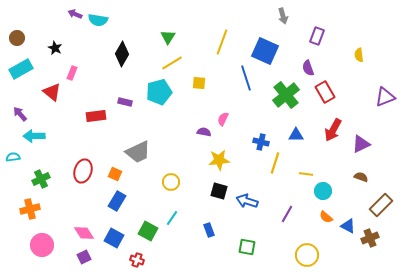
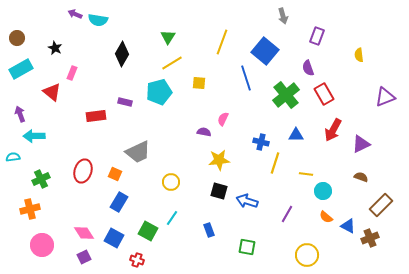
blue square at (265, 51): rotated 16 degrees clockwise
red rectangle at (325, 92): moved 1 px left, 2 px down
purple arrow at (20, 114): rotated 21 degrees clockwise
blue rectangle at (117, 201): moved 2 px right, 1 px down
